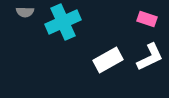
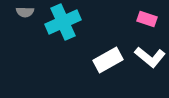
white L-shape: rotated 64 degrees clockwise
